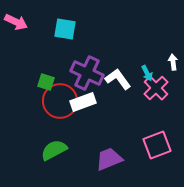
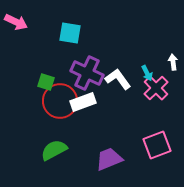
cyan square: moved 5 px right, 4 px down
